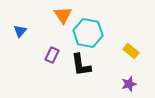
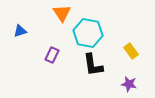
orange triangle: moved 1 px left, 2 px up
blue triangle: rotated 32 degrees clockwise
yellow rectangle: rotated 14 degrees clockwise
black L-shape: moved 12 px right
purple star: rotated 28 degrees clockwise
